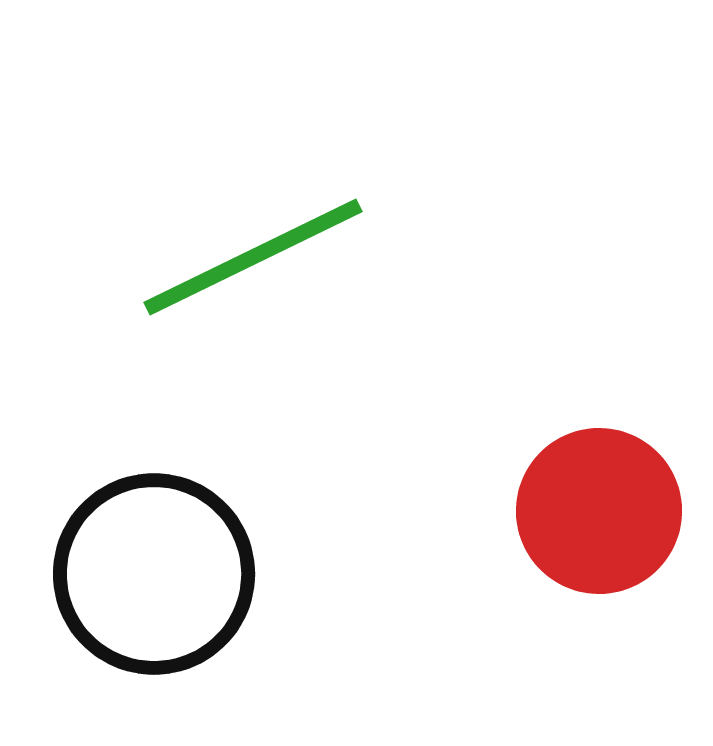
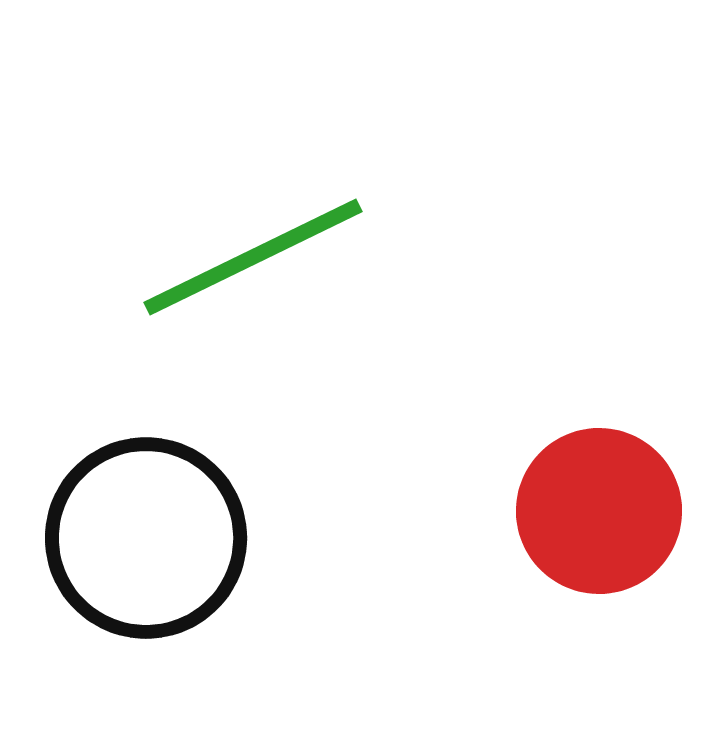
black circle: moved 8 px left, 36 px up
